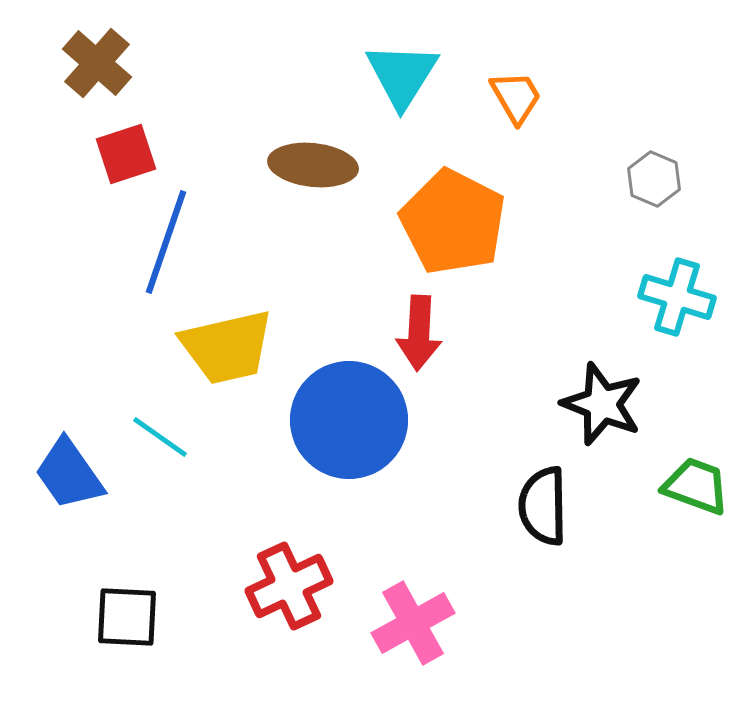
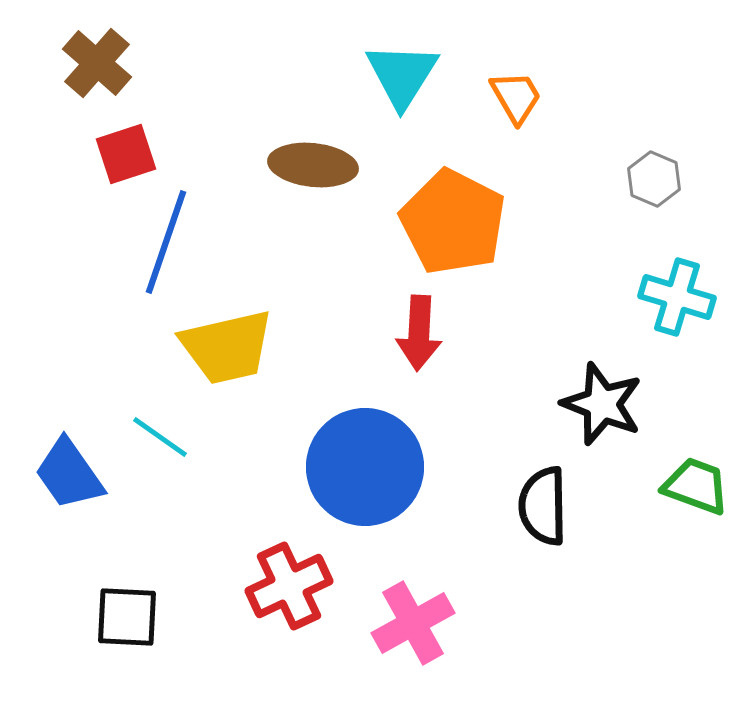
blue circle: moved 16 px right, 47 px down
